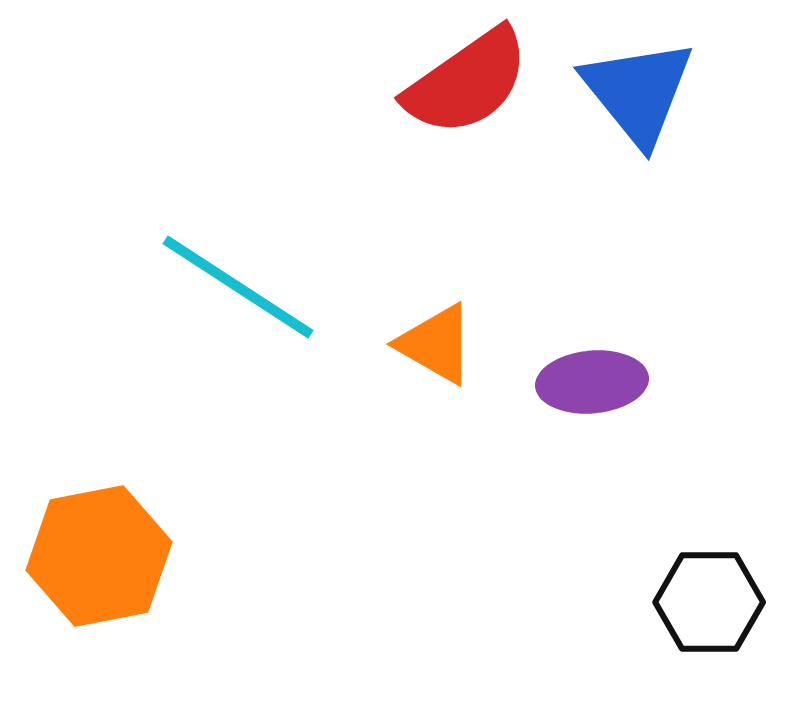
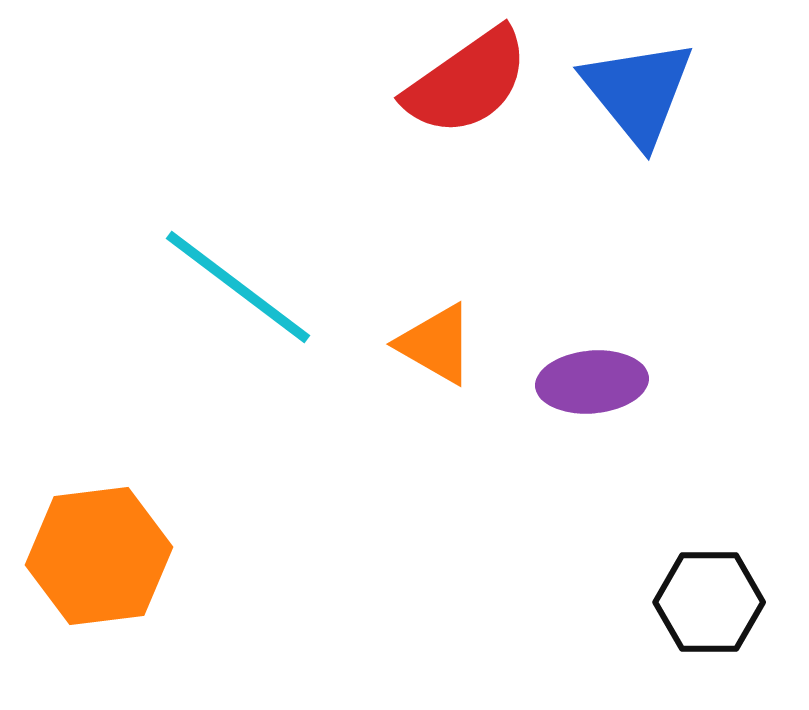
cyan line: rotated 4 degrees clockwise
orange hexagon: rotated 4 degrees clockwise
